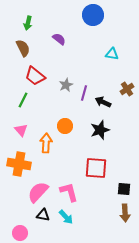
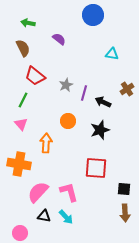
green arrow: rotated 88 degrees clockwise
orange circle: moved 3 px right, 5 px up
pink triangle: moved 6 px up
black triangle: moved 1 px right, 1 px down
